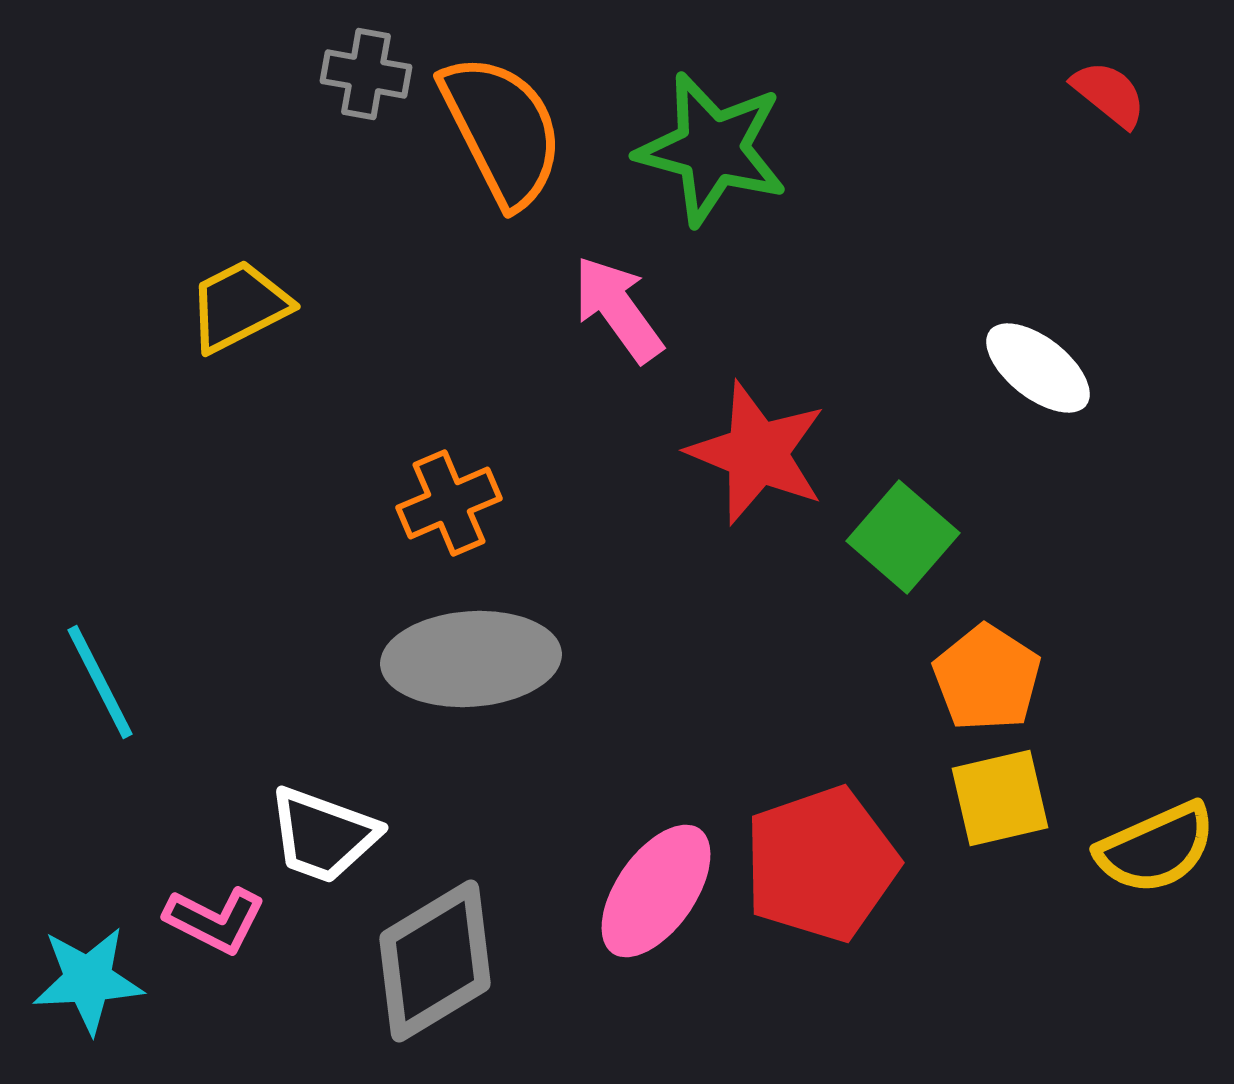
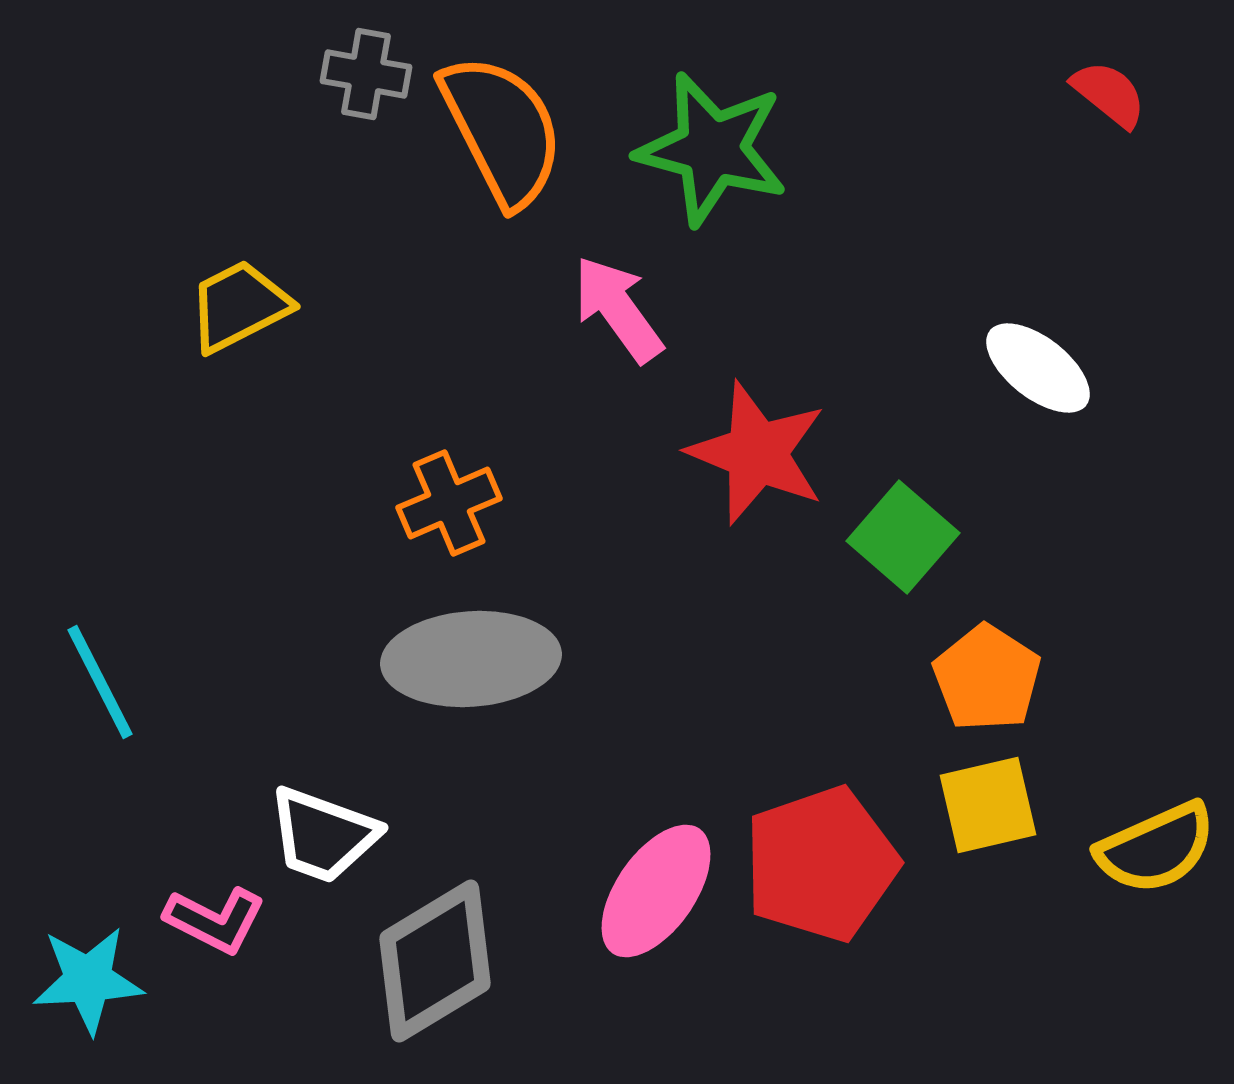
yellow square: moved 12 px left, 7 px down
